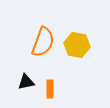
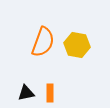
black triangle: moved 11 px down
orange rectangle: moved 4 px down
